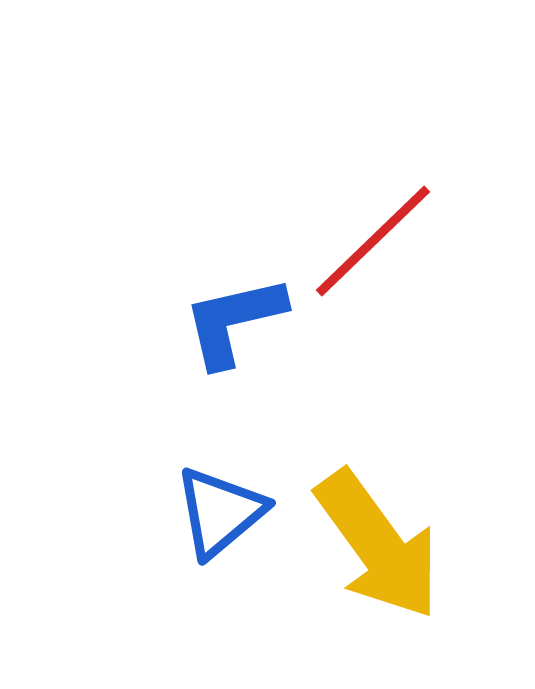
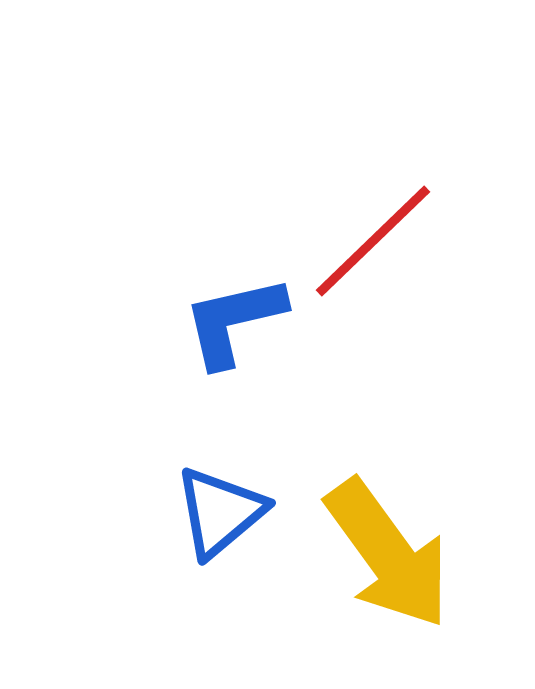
yellow arrow: moved 10 px right, 9 px down
